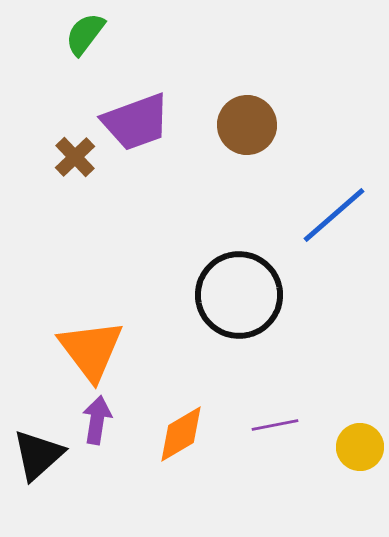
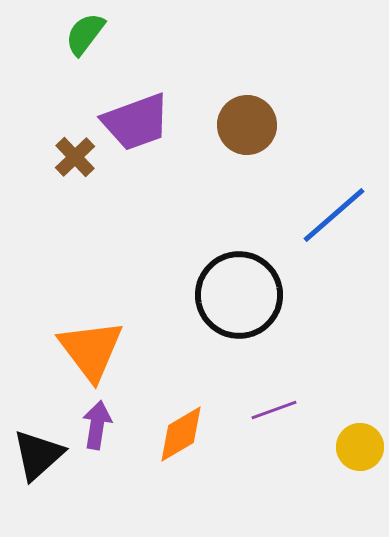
purple arrow: moved 5 px down
purple line: moved 1 px left, 15 px up; rotated 9 degrees counterclockwise
